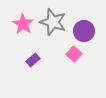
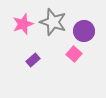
pink star: rotated 20 degrees clockwise
